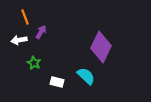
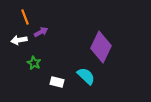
purple arrow: rotated 32 degrees clockwise
